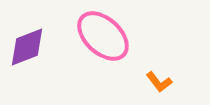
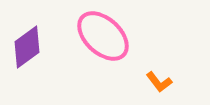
purple diamond: rotated 15 degrees counterclockwise
